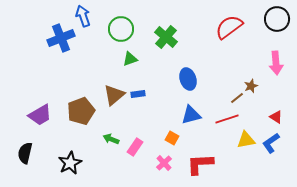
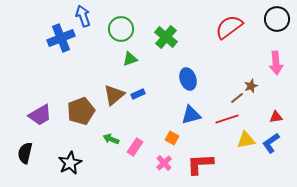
blue rectangle: rotated 16 degrees counterclockwise
red triangle: rotated 40 degrees counterclockwise
